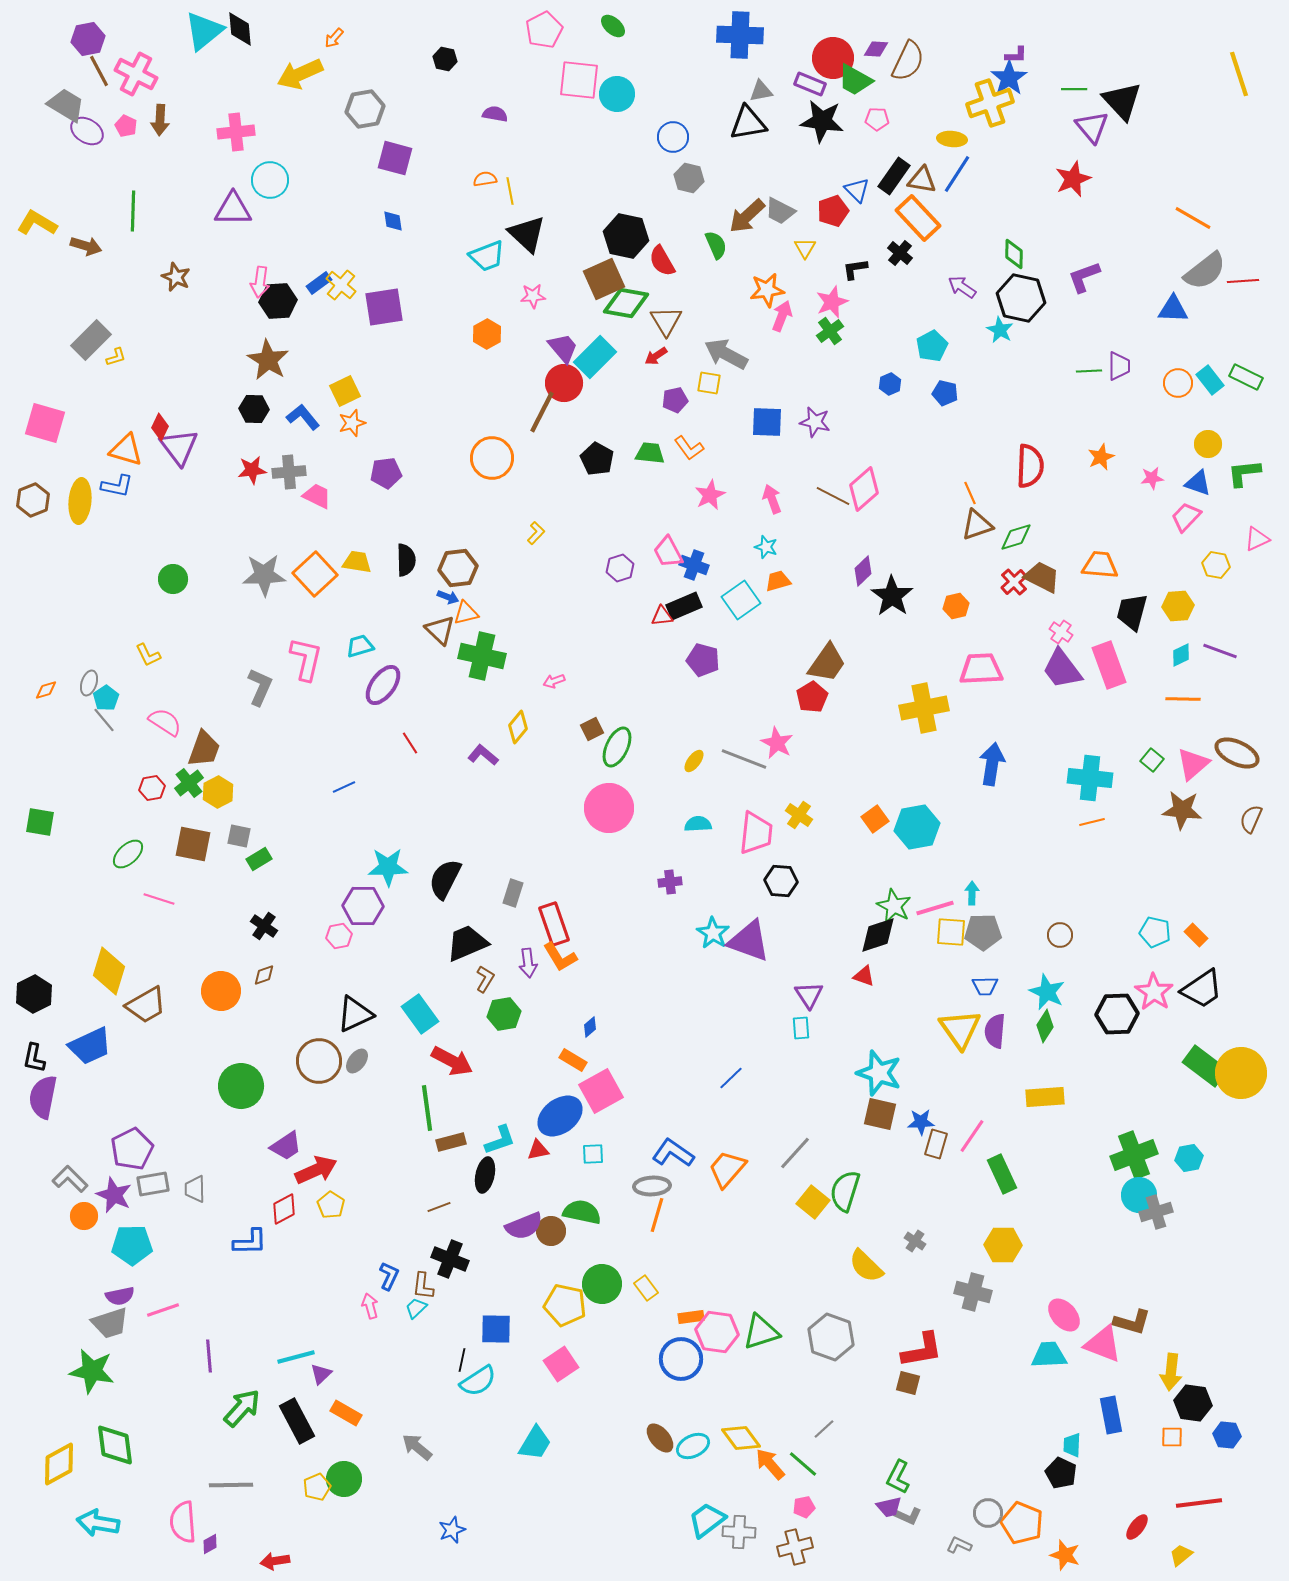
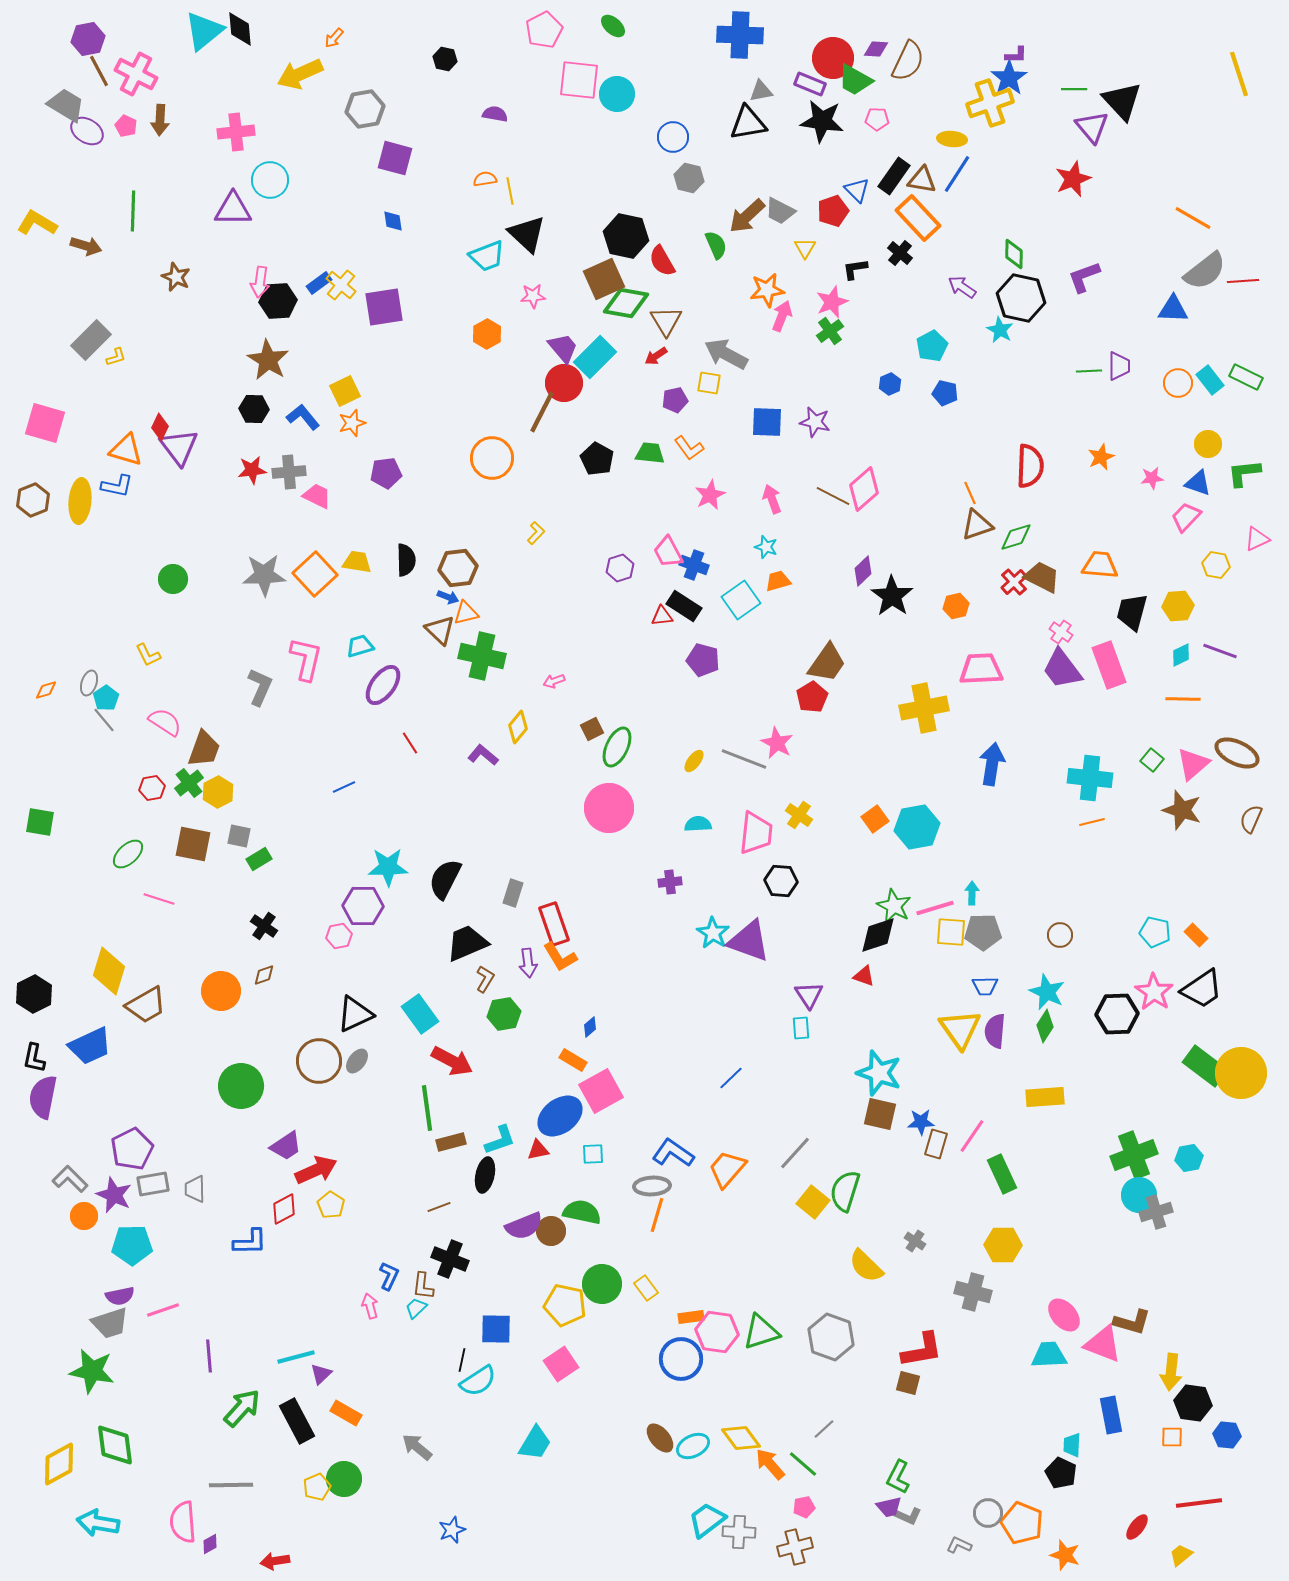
black rectangle at (684, 606): rotated 56 degrees clockwise
brown star at (1182, 810): rotated 12 degrees clockwise
